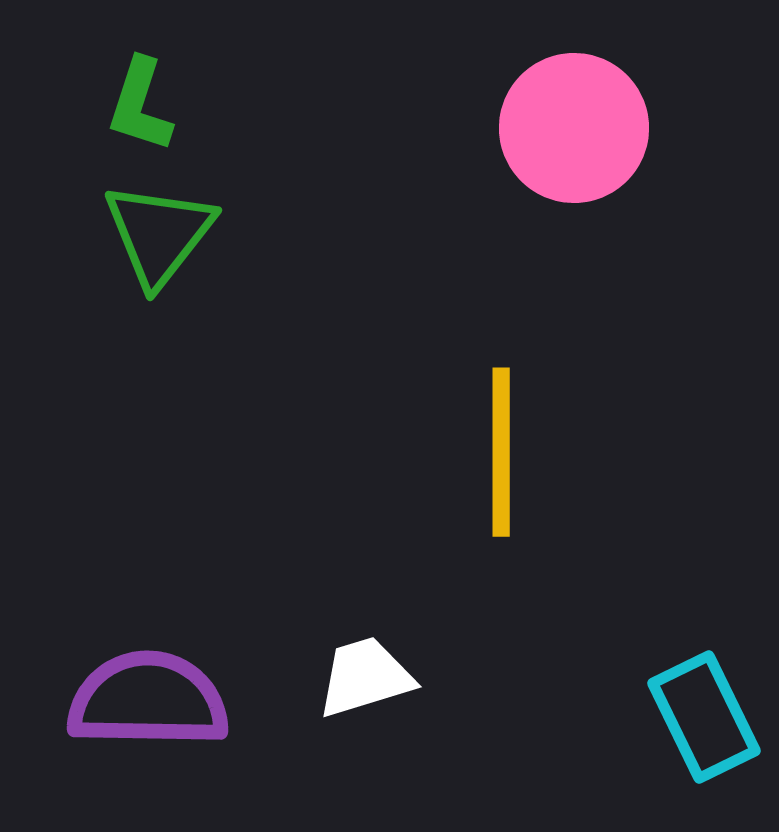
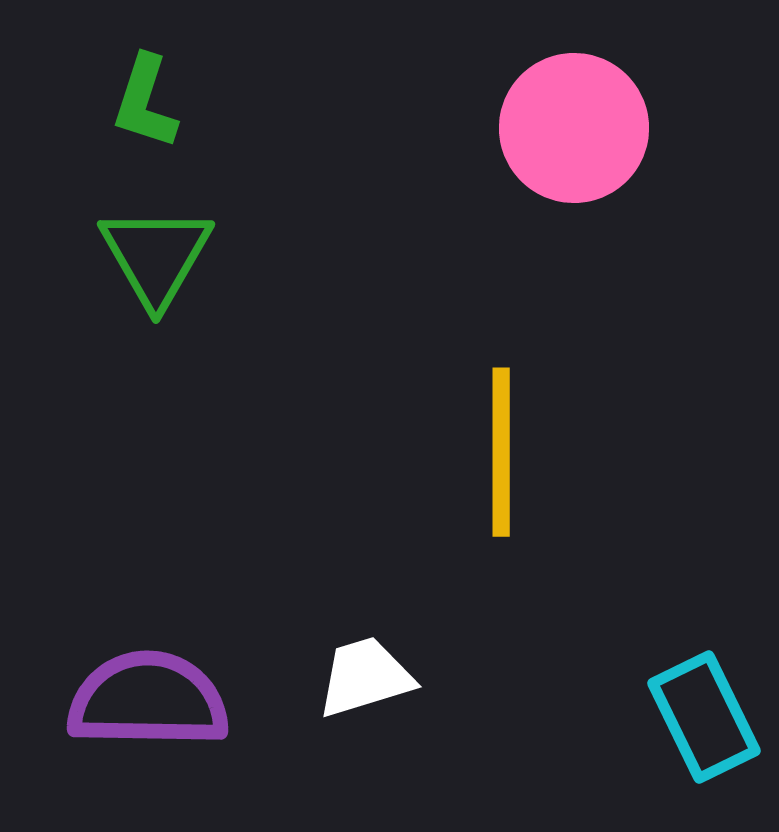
green L-shape: moved 5 px right, 3 px up
green triangle: moved 3 px left, 22 px down; rotated 8 degrees counterclockwise
